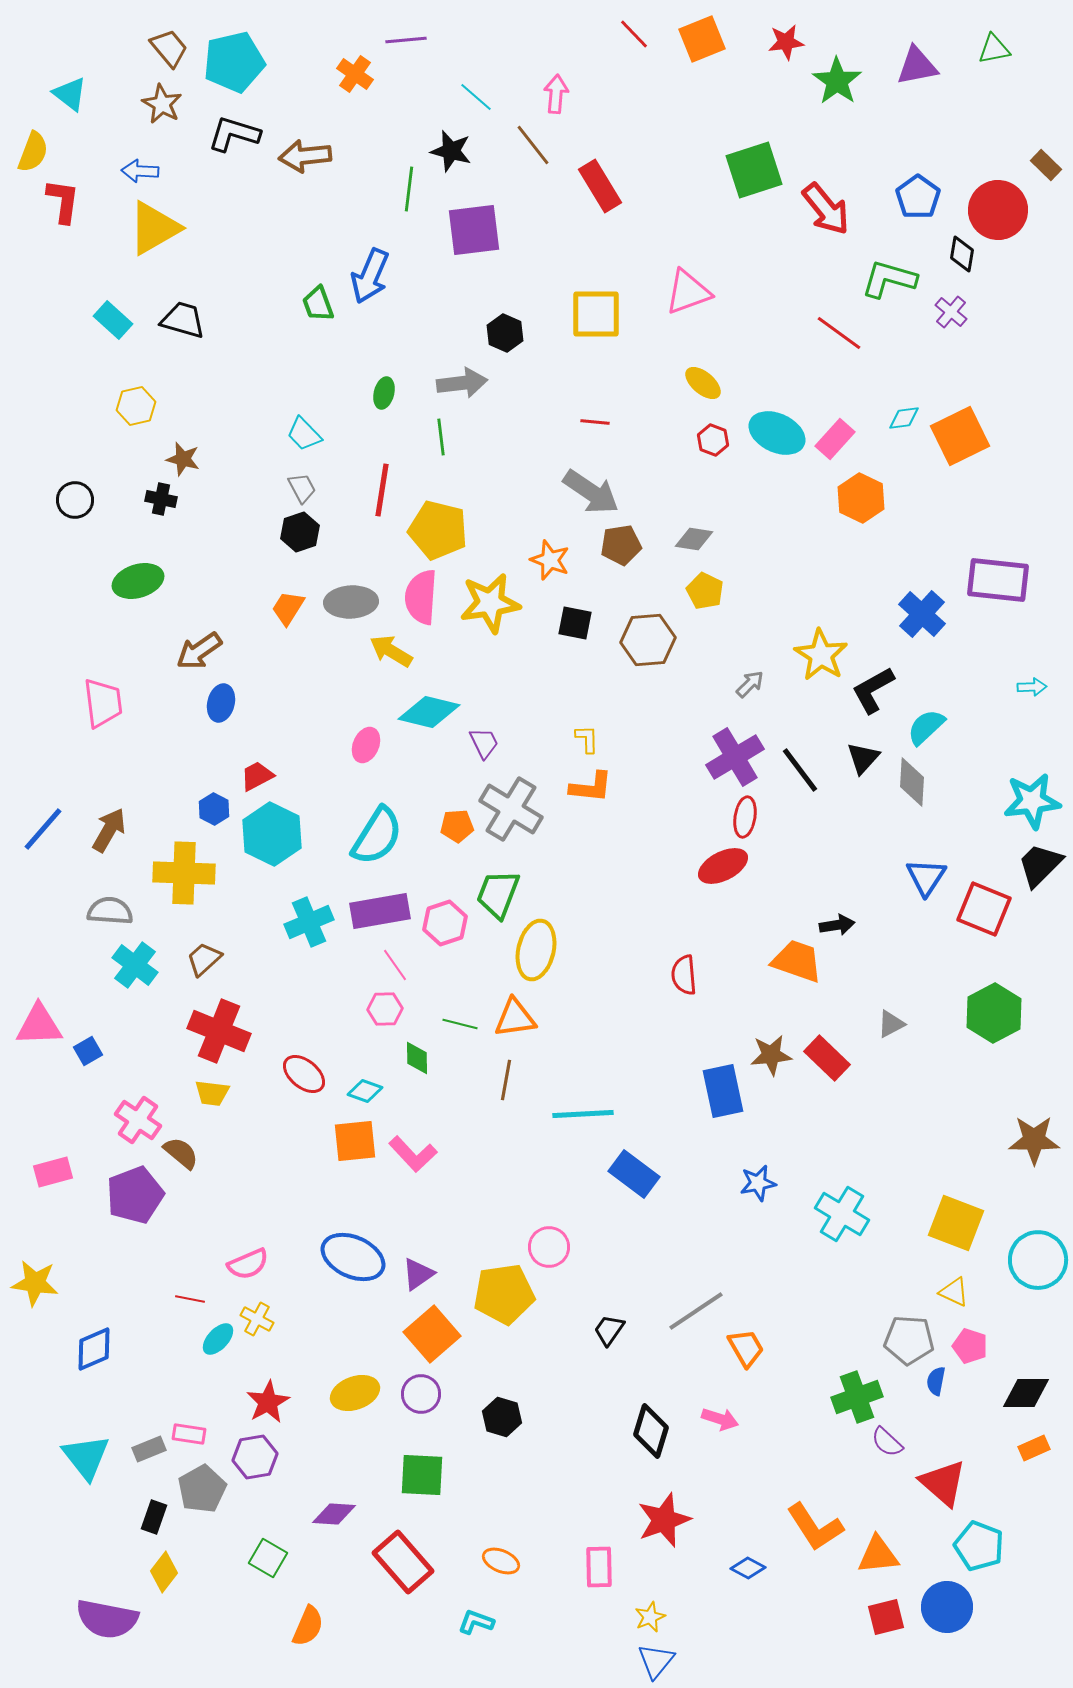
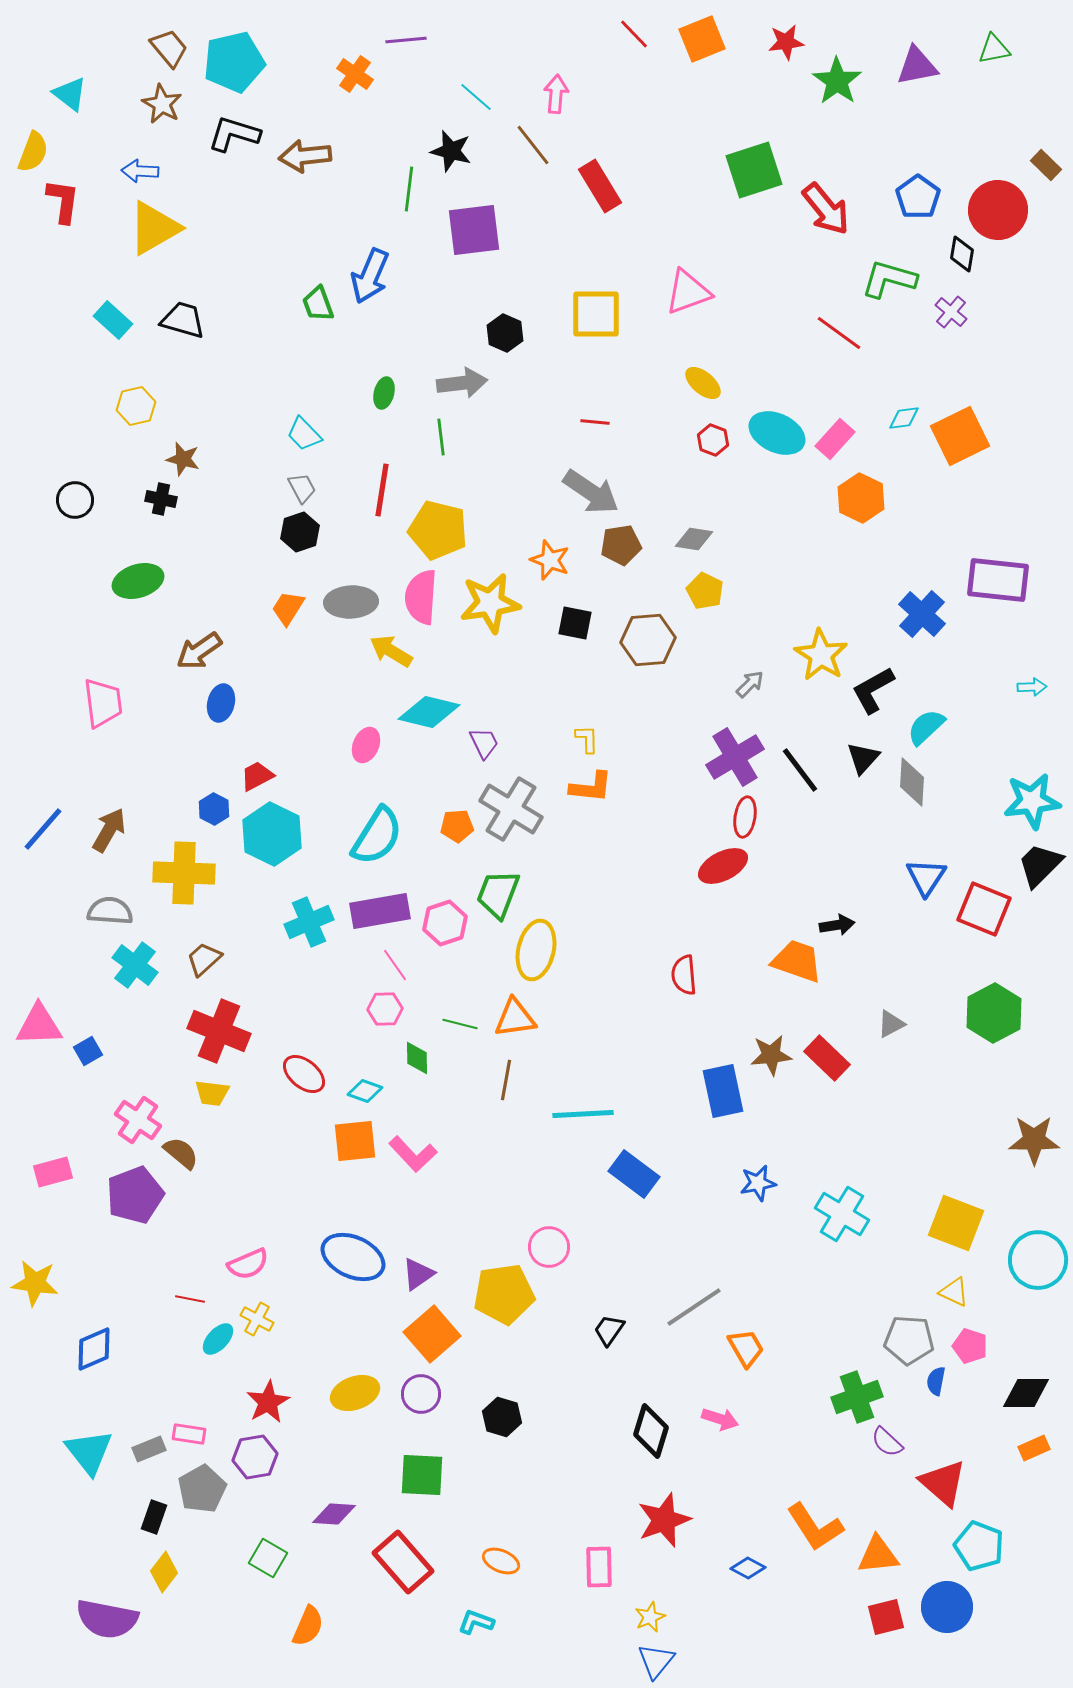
gray line at (696, 1311): moved 2 px left, 4 px up
cyan triangle at (86, 1457): moved 3 px right, 5 px up
